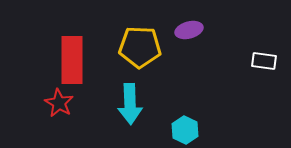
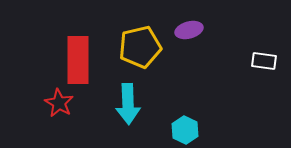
yellow pentagon: rotated 15 degrees counterclockwise
red rectangle: moved 6 px right
cyan arrow: moved 2 px left
